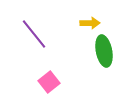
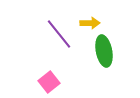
purple line: moved 25 px right
